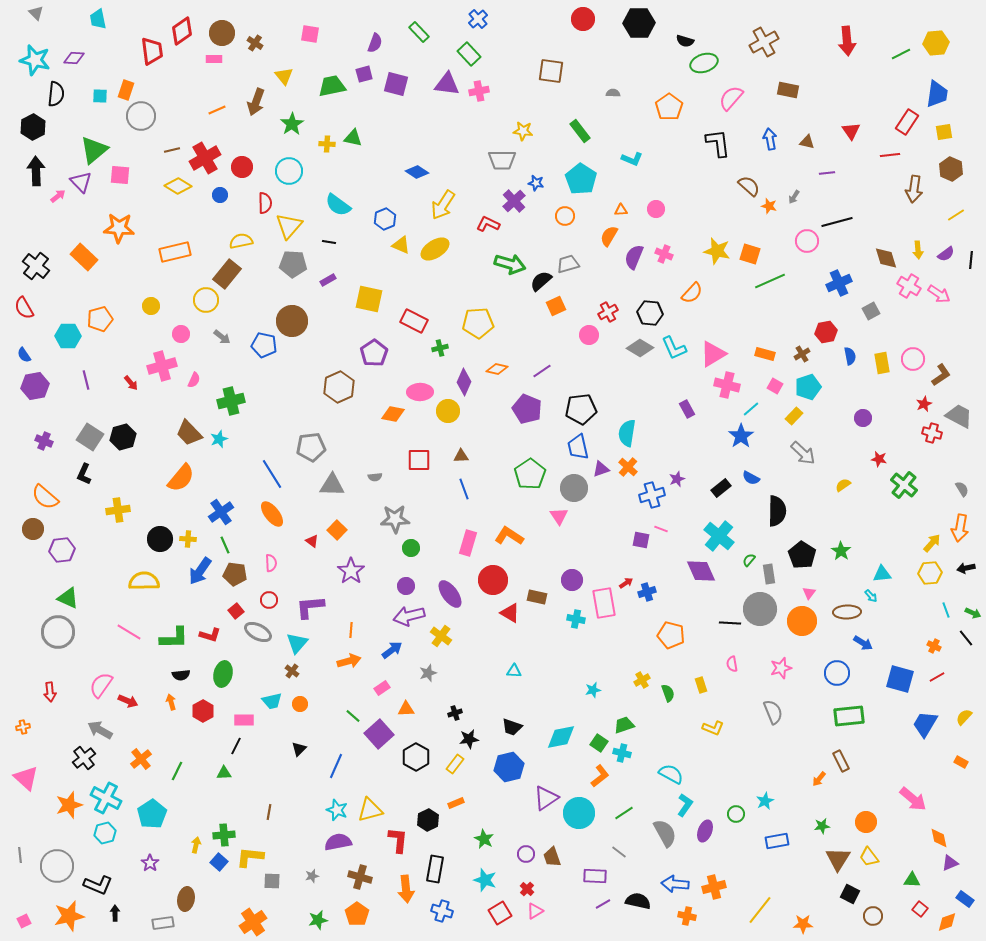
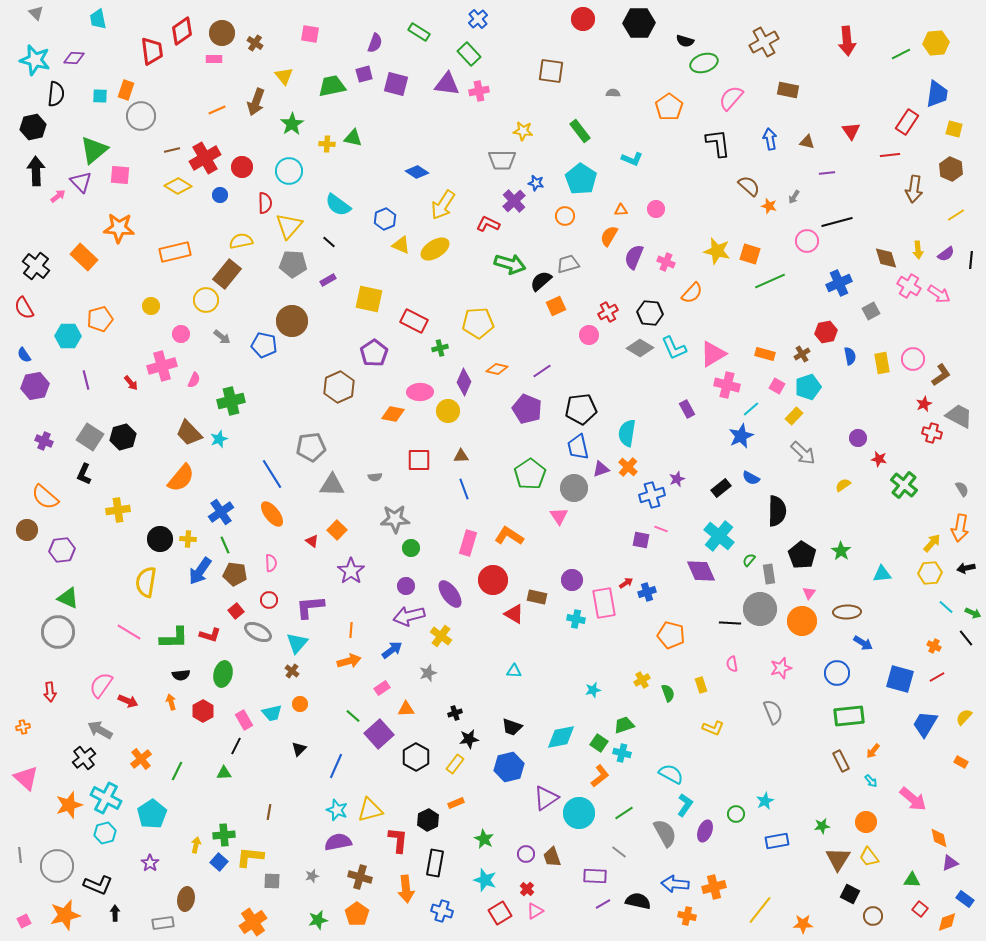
green rectangle at (419, 32): rotated 15 degrees counterclockwise
black hexagon at (33, 127): rotated 15 degrees clockwise
yellow square at (944, 132): moved 10 px right, 3 px up; rotated 24 degrees clockwise
black line at (329, 242): rotated 32 degrees clockwise
pink cross at (664, 254): moved 2 px right, 8 px down
pink square at (775, 386): moved 2 px right
purple circle at (863, 418): moved 5 px left, 20 px down
blue star at (741, 436): rotated 10 degrees clockwise
brown circle at (33, 529): moved 6 px left, 1 px down
yellow semicircle at (144, 581): moved 2 px right, 1 px down; rotated 80 degrees counterclockwise
cyan arrow at (871, 596): moved 185 px down
cyan line at (946, 610): moved 3 px up; rotated 28 degrees counterclockwise
red triangle at (510, 613): moved 4 px right, 1 px down
cyan trapezoid at (272, 701): moved 12 px down
pink rectangle at (244, 720): rotated 60 degrees clockwise
orange arrow at (819, 779): moved 54 px right, 28 px up
black rectangle at (435, 869): moved 6 px up
orange star at (69, 916): moved 4 px left, 1 px up
